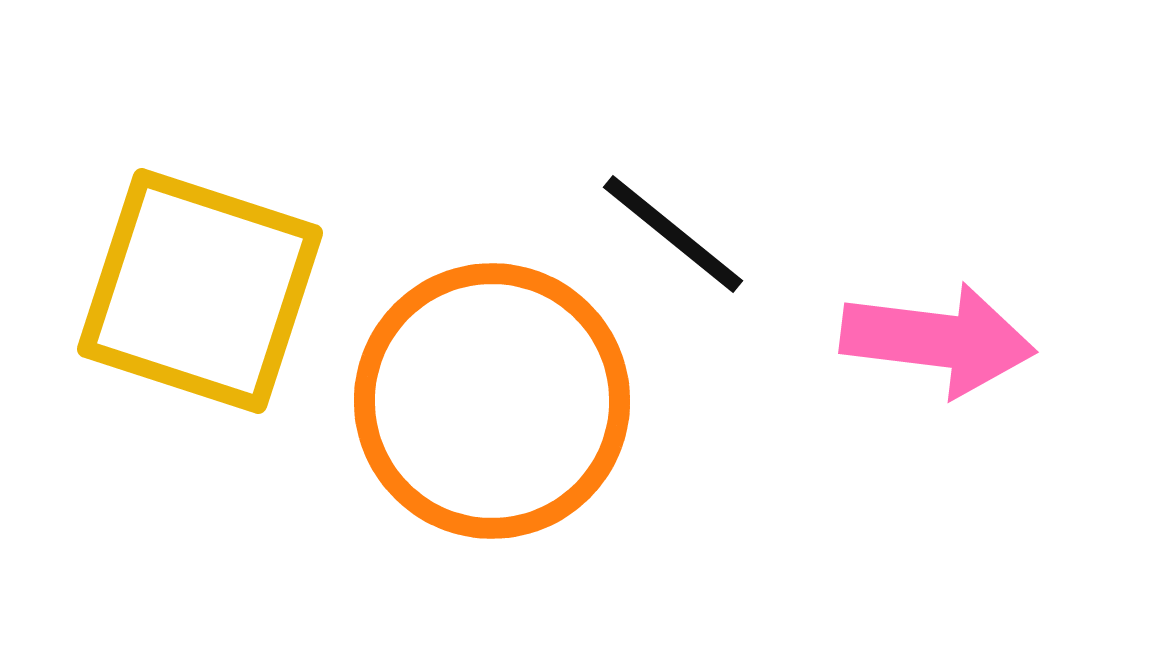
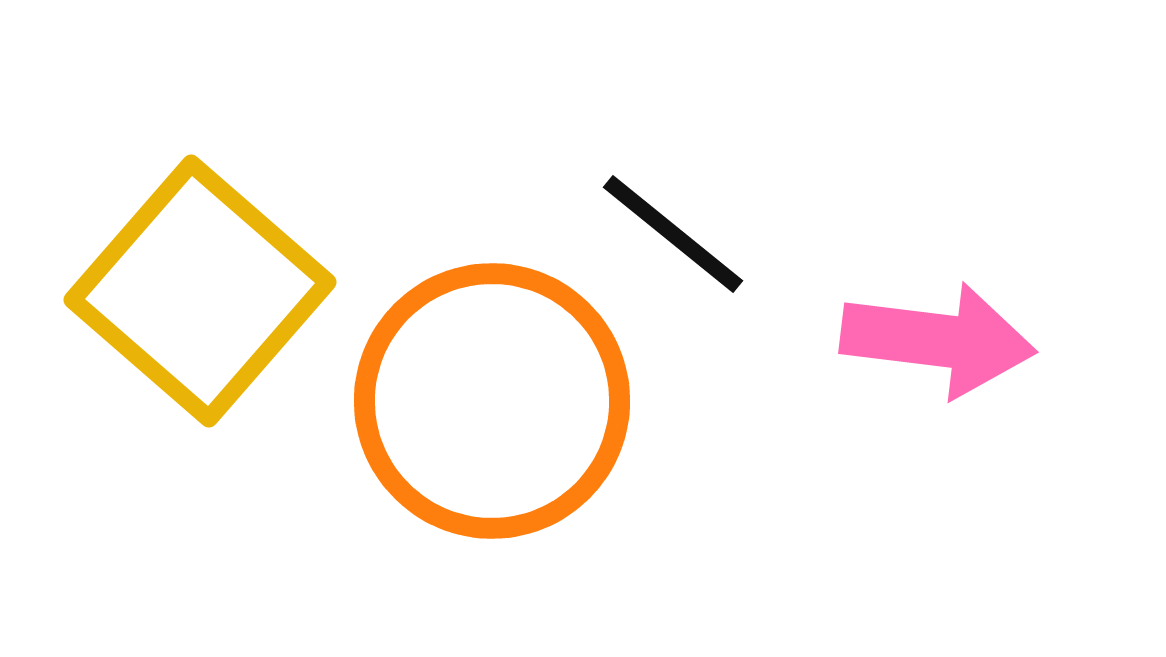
yellow square: rotated 23 degrees clockwise
